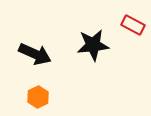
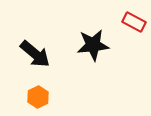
red rectangle: moved 1 px right, 3 px up
black arrow: rotated 16 degrees clockwise
